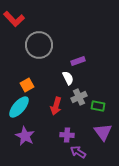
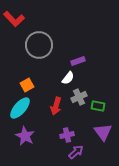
white semicircle: rotated 64 degrees clockwise
cyan ellipse: moved 1 px right, 1 px down
purple cross: rotated 16 degrees counterclockwise
purple arrow: moved 2 px left; rotated 105 degrees clockwise
